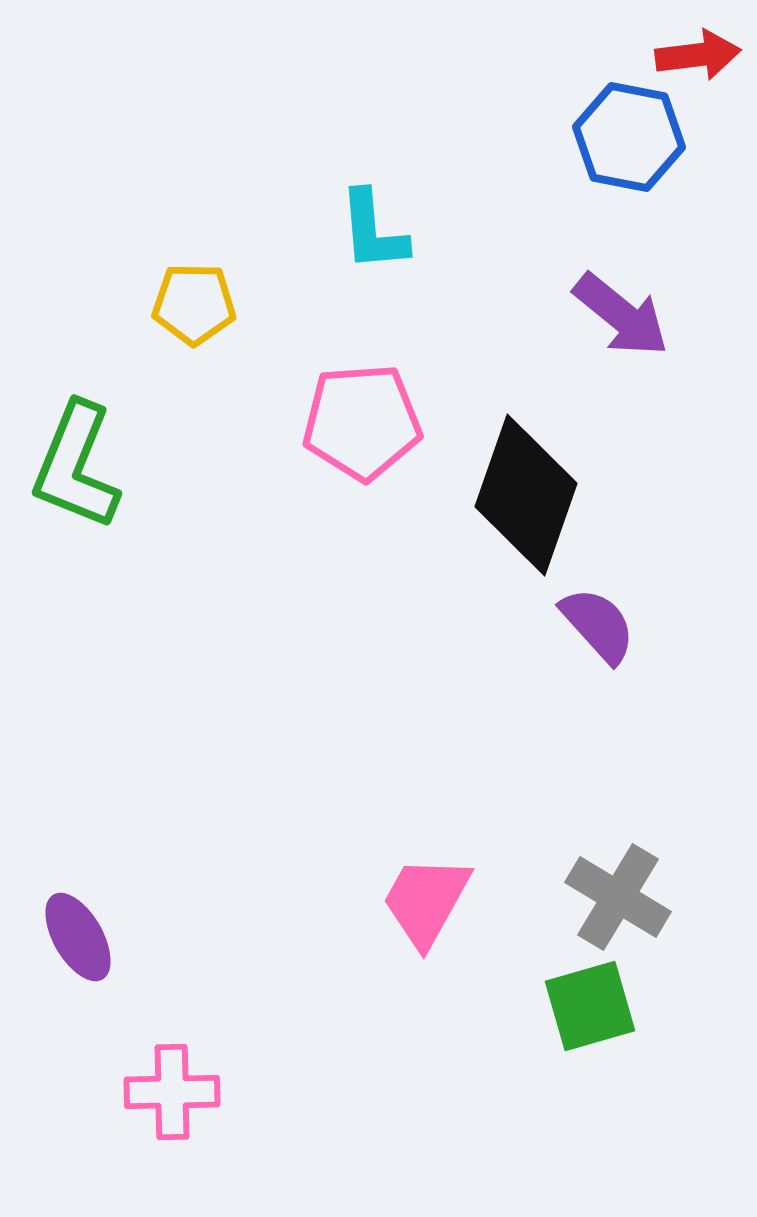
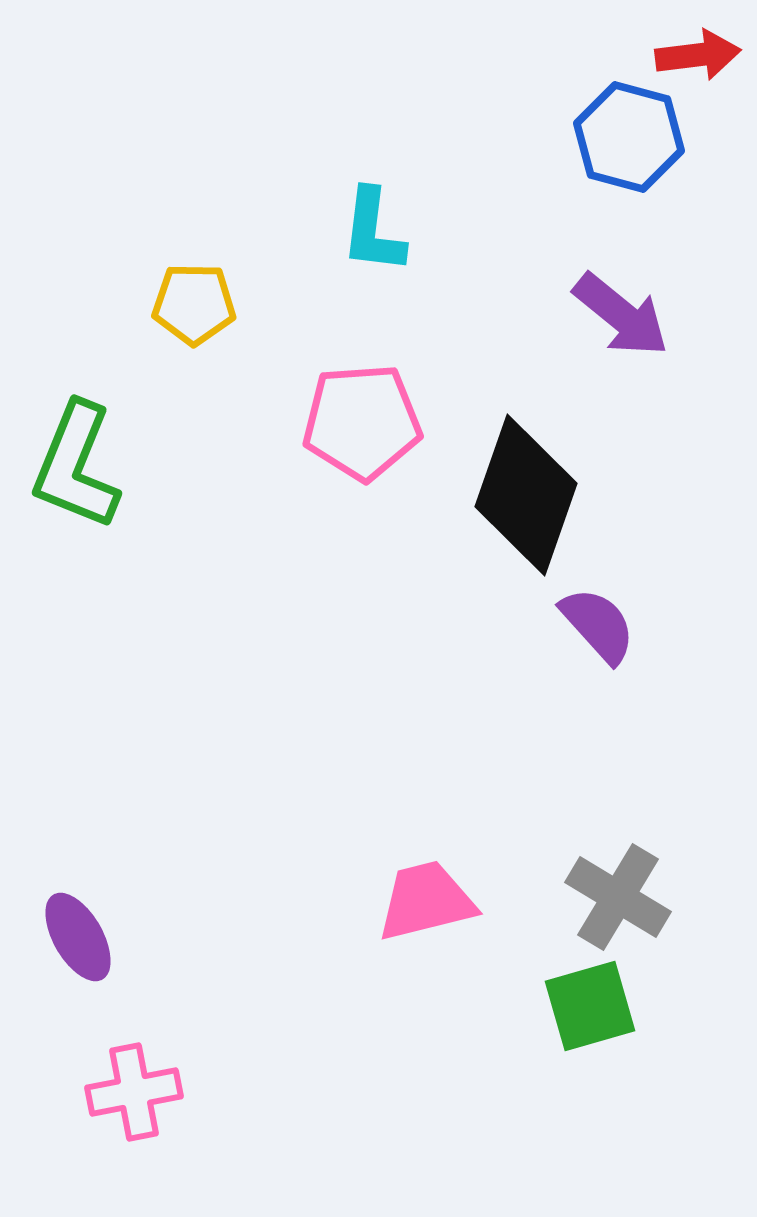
blue hexagon: rotated 4 degrees clockwise
cyan L-shape: rotated 12 degrees clockwise
pink trapezoid: rotated 47 degrees clockwise
pink cross: moved 38 px left; rotated 10 degrees counterclockwise
